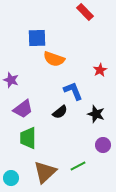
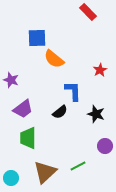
red rectangle: moved 3 px right
orange semicircle: rotated 20 degrees clockwise
blue L-shape: rotated 20 degrees clockwise
purple circle: moved 2 px right, 1 px down
